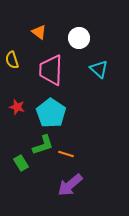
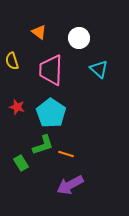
yellow semicircle: moved 1 px down
purple arrow: rotated 12 degrees clockwise
